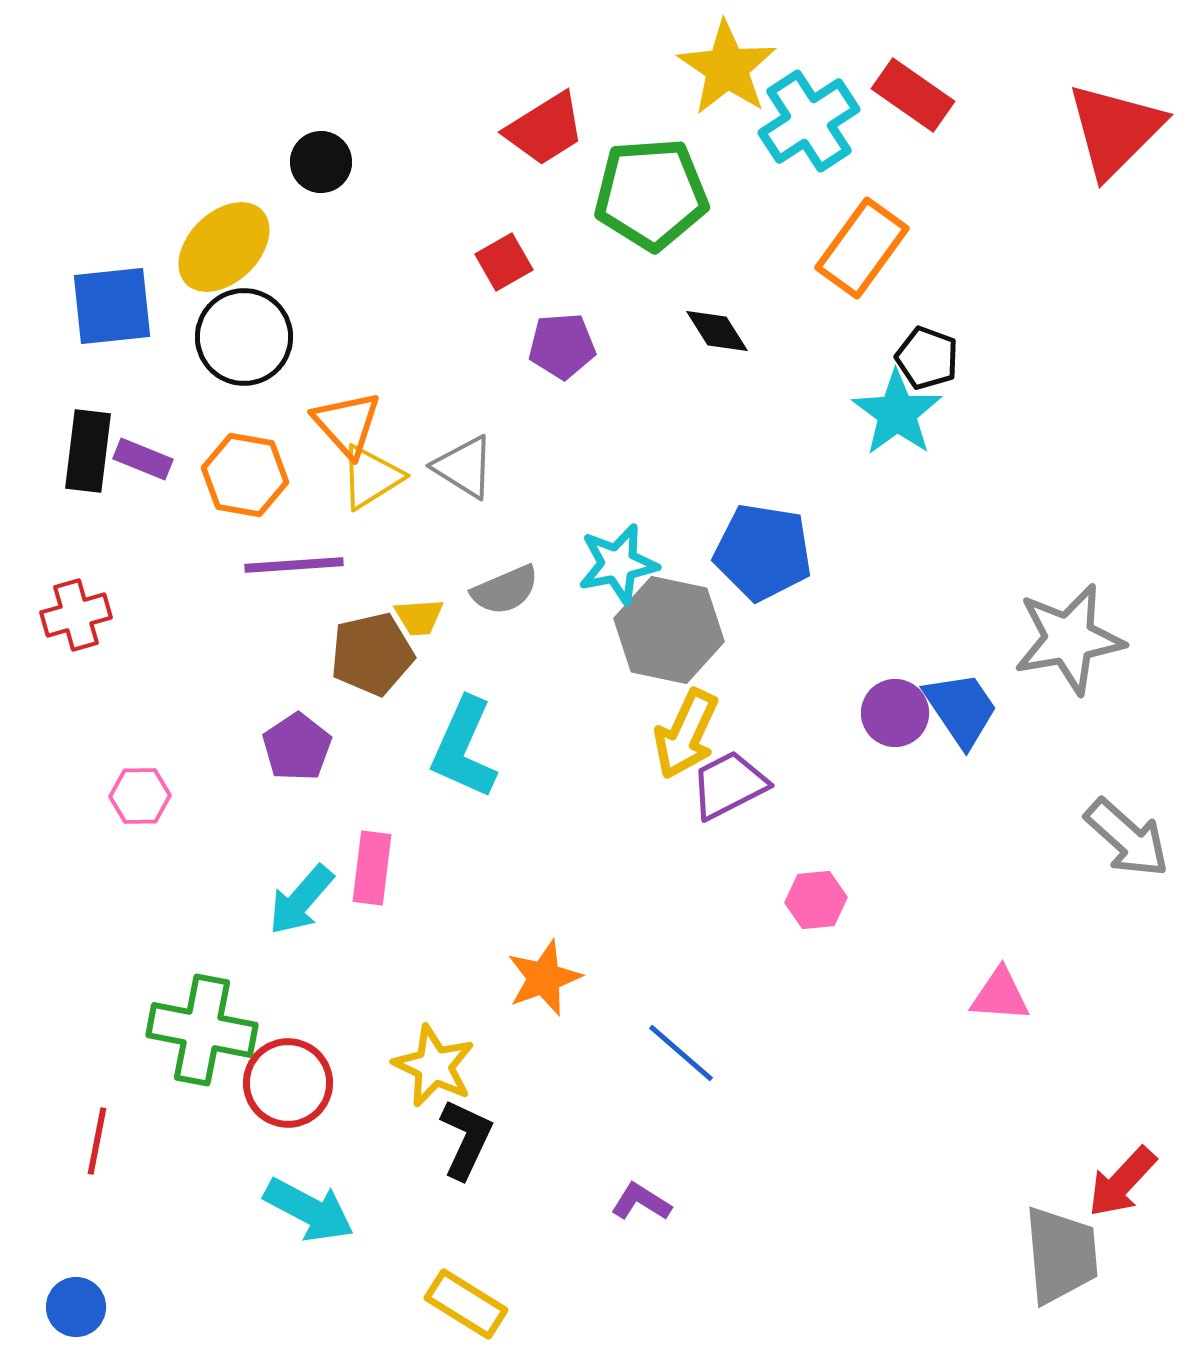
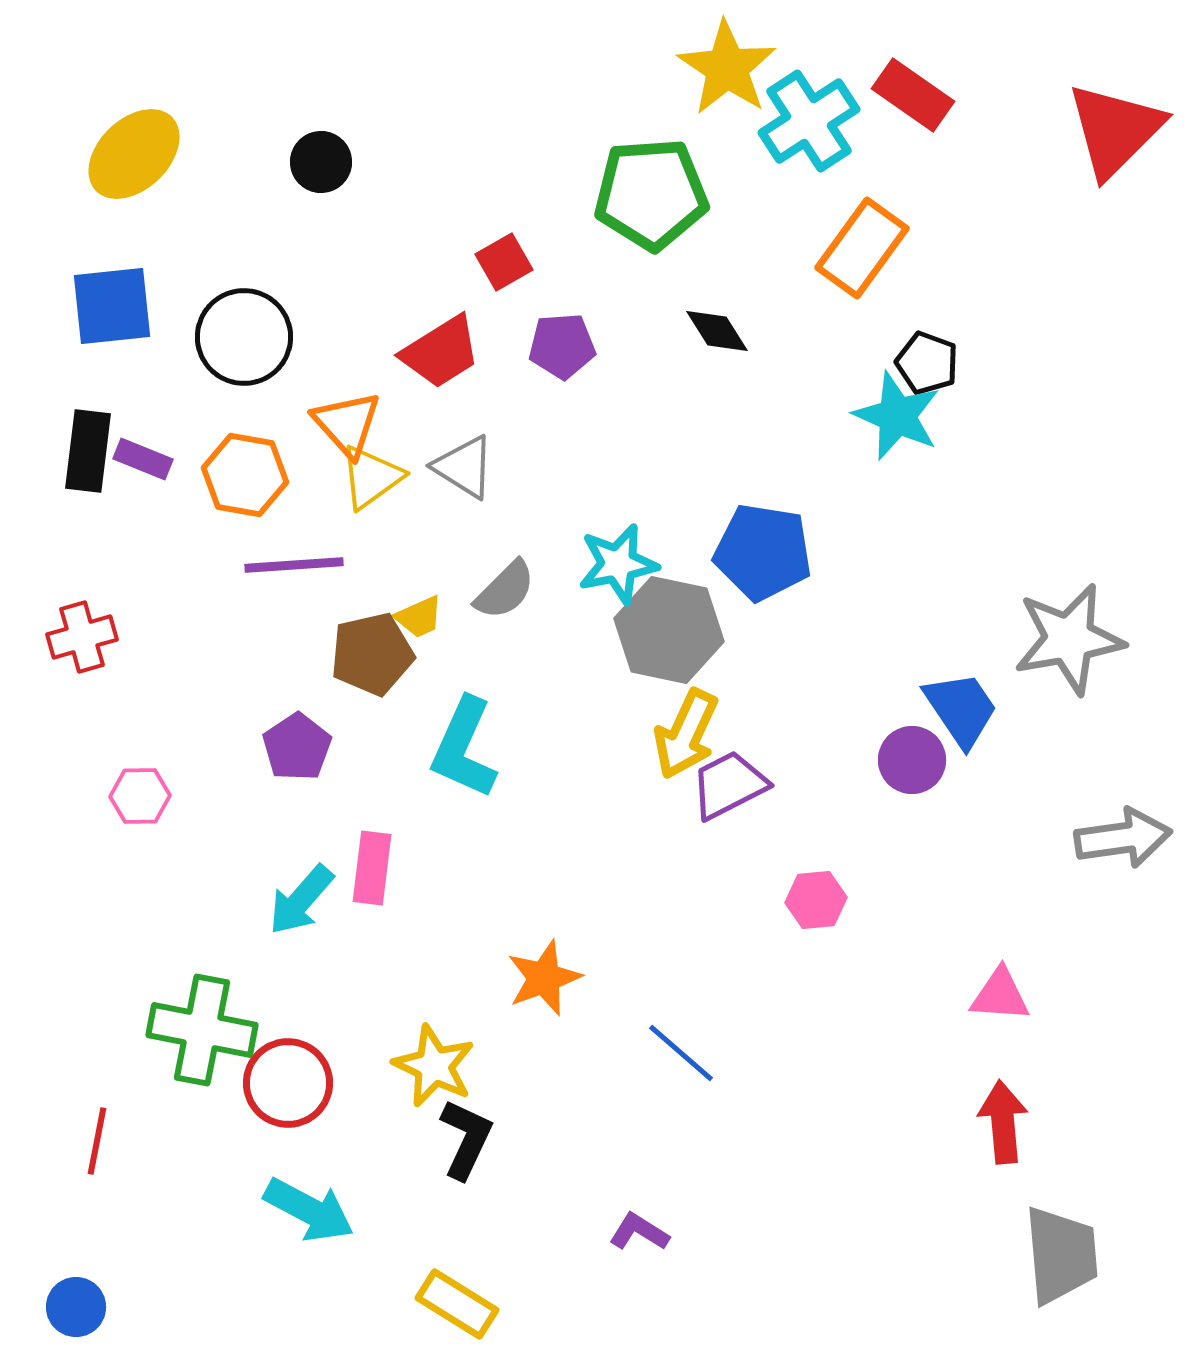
red trapezoid at (545, 129): moved 104 px left, 223 px down
yellow ellipse at (224, 247): moved 90 px left, 93 px up
black pentagon at (927, 358): moved 5 px down
cyan star at (897, 413): moved 3 px down; rotated 12 degrees counterclockwise
yellow triangle at (371, 477): rotated 4 degrees counterclockwise
gray semicircle at (505, 590): rotated 22 degrees counterclockwise
red cross at (76, 615): moved 6 px right, 22 px down
yellow trapezoid at (419, 617): rotated 20 degrees counterclockwise
purple circle at (895, 713): moved 17 px right, 47 px down
gray arrow at (1127, 838): moved 4 px left; rotated 50 degrees counterclockwise
red arrow at (1122, 1182): moved 119 px left, 60 px up; rotated 132 degrees clockwise
purple L-shape at (641, 1202): moved 2 px left, 30 px down
yellow rectangle at (466, 1304): moved 9 px left
